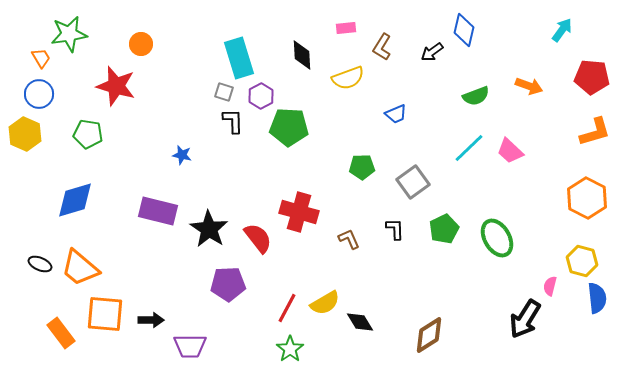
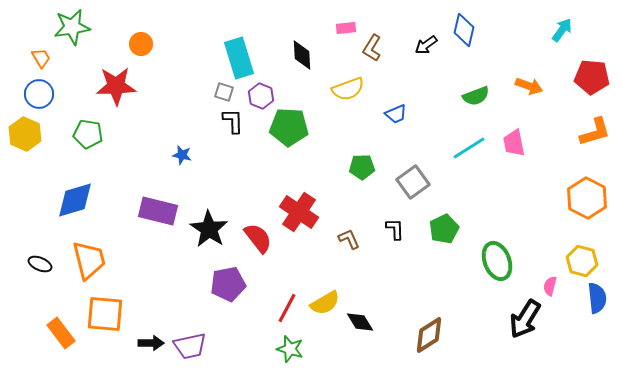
green star at (69, 34): moved 3 px right, 7 px up
brown L-shape at (382, 47): moved 10 px left, 1 px down
black arrow at (432, 52): moved 6 px left, 7 px up
yellow semicircle at (348, 78): moved 11 px down
red star at (116, 86): rotated 18 degrees counterclockwise
purple hexagon at (261, 96): rotated 10 degrees counterclockwise
cyan line at (469, 148): rotated 12 degrees clockwise
pink trapezoid at (510, 151): moved 4 px right, 8 px up; rotated 36 degrees clockwise
red cross at (299, 212): rotated 18 degrees clockwise
green ellipse at (497, 238): moved 23 px down; rotated 9 degrees clockwise
orange trapezoid at (80, 268): moved 9 px right, 8 px up; rotated 144 degrees counterclockwise
purple pentagon at (228, 284): rotated 8 degrees counterclockwise
black arrow at (151, 320): moved 23 px down
purple trapezoid at (190, 346): rotated 12 degrees counterclockwise
green star at (290, 349): rotated 20 degrees counterclockwise
